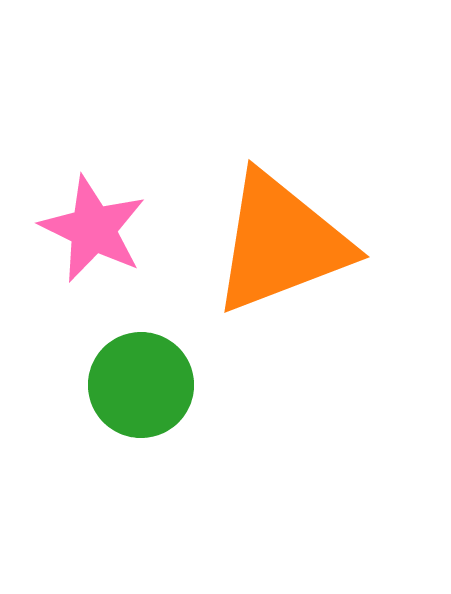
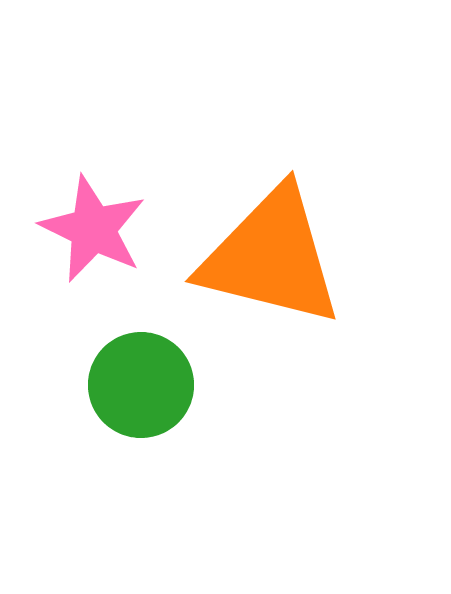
orange triangle: moved 10 px left, 14 px down; rotated 35 degrees clockwise
